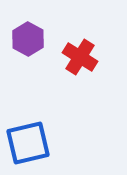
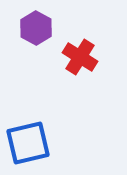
purple hexagon: moved 8 px right, 11 px up
